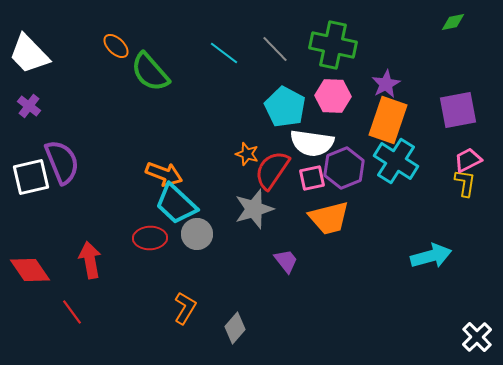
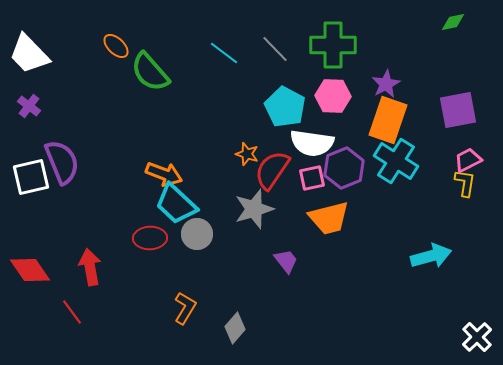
green cross: rotated 12 degrees counterclockwise
red arrow: moved 7 px down
